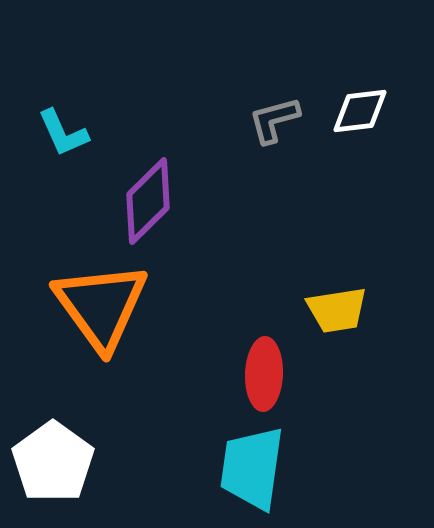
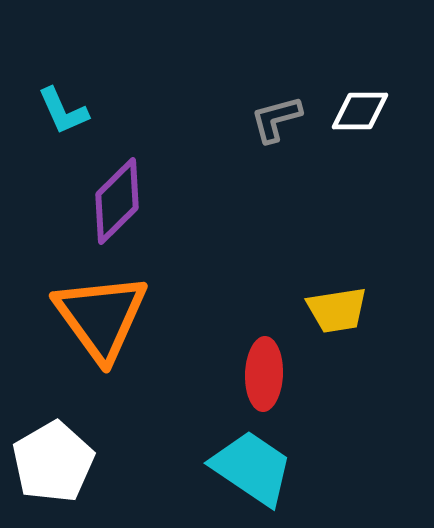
white diamond: rotated 6 degrees clockwise
gray L-shape: moved 2 px right, 1 px up
cyan L-shape: moved 22 px up
purple diamond: moved 31 px left
orange triangle: moved 11 px down
white pentagon: rotated 6 degrees clockwise
cyan trapezoid: rotated 116 degrees clockwise
